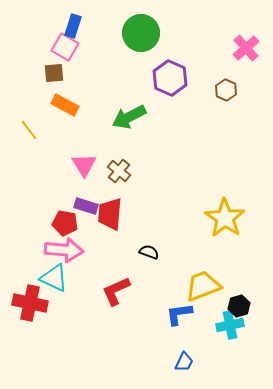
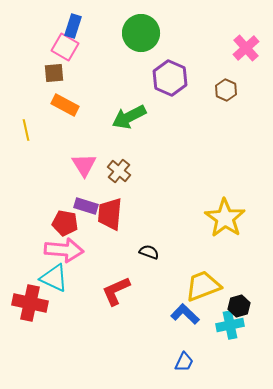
yellow line: moved 3 px left; rotated 25 degrees clockwise
blue L-shape: moved 6 px right; rotated 52 degrees clockwise
